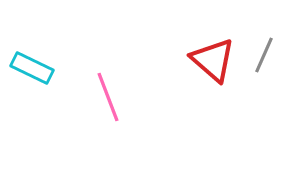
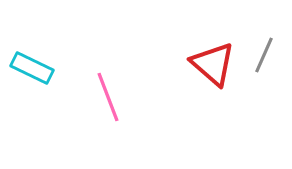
red triangle: moved 4 px down
